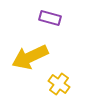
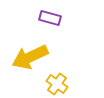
yellow cross: moved 2 px left
